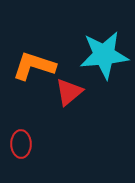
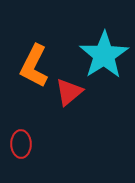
cyan star: rotated 27 degrees counterclockwise
orange L-shape: rotated 81 degrees counterclockwise
